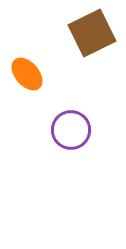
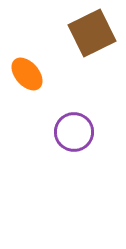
purple circle: moved 3 px right, 2 px down
